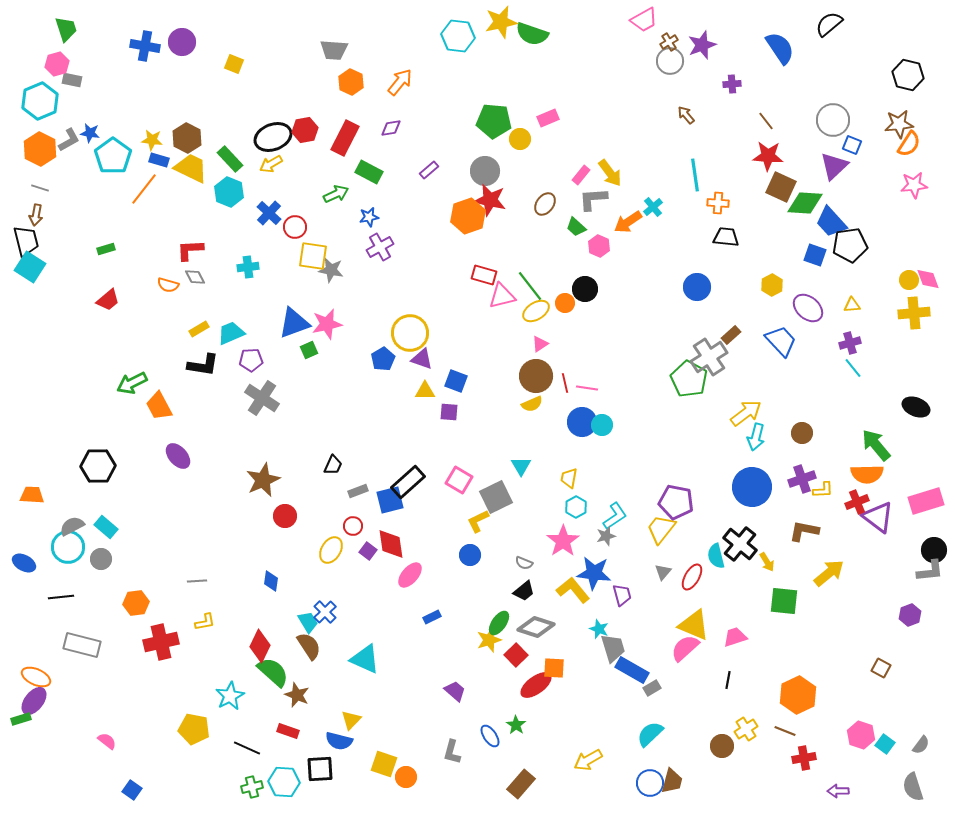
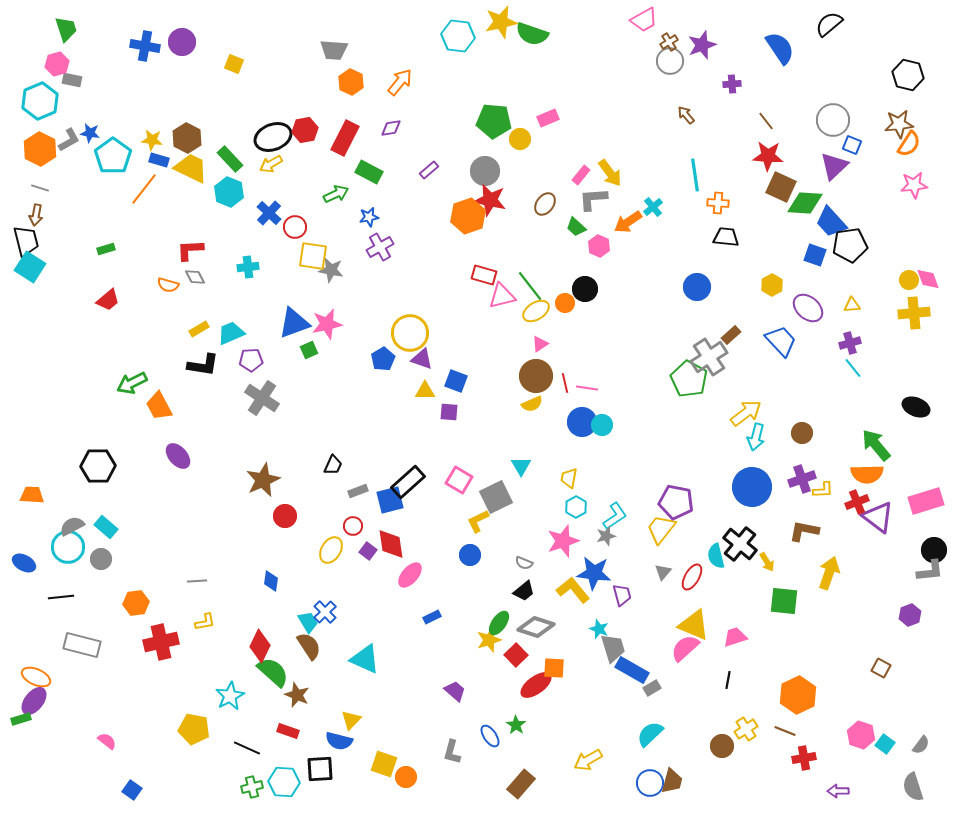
pink star at (563, 541): rotated 16 degrees clockwise
yellow arrow at (829, 573): rotated 32 degrees counterclockwise
